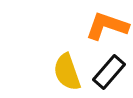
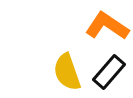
orange L-shape: rotated 15 degrees clockwise
